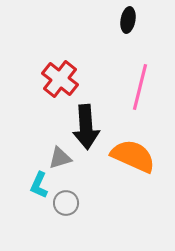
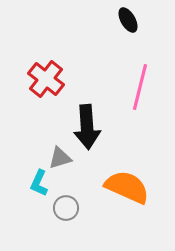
black ellipse: rotated 40 degrees counterclockwise
red cross: moved 14 px left
black arrow: moved 1 px right
orange semicircle: moved 6 px left, 31 px down
cyan L-shape: moved 2 px up
gray circle: moved 5 px down
